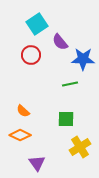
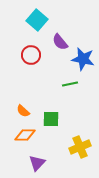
cyan square: moved 4 px up; rotated 15 degrees counterclockwise
blue star: rotated 10 degrees clockwise
green square: moved 15 px left
orange diamond: moved 5 px right; rotated 25 degrees counterclockwise
yellow cross: rotated 10 degrees clockwise
purple triangle: rotated 18 degrees clockwise
